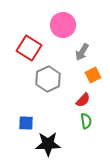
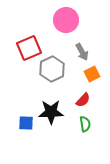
pink circle: moved 3 px right, 5 px up
red square: rotated 35 degrees clockwise
gray arrow: rotated 60 degrees counterclockwise
orange square: moved 1 px left, 1 px up
gray hexagon: moved 4 px right, 10 px up
green semicircle: moved 1 px left, 3 px down
black star: moved 3 px right, 32 px up
